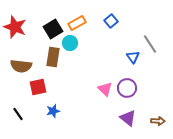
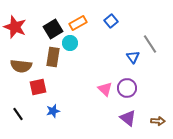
orange rectangle: moved 1 px right
